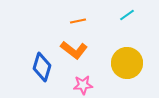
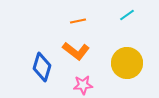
orange L-shape: moved 2 px right, 1 px down
